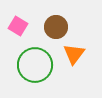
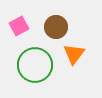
pink square: moved 1 px right; rotated 30 degrees clockwise
